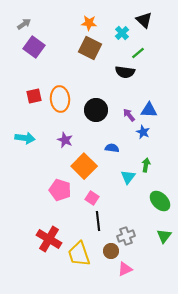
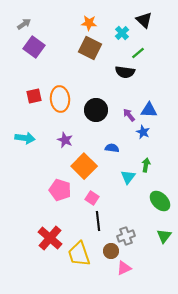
red cross: moved 1 px right, 1 px up; rotated 10 degrees clockwise
pink triangle: moved 1 px left, 1 px up
